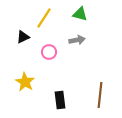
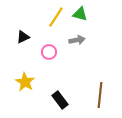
yellow line: moved 12 px right, 1 px up
black rectangle: rotated 30 degrees counterclockwise
